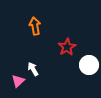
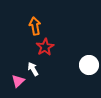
red star: moved 22 px left
